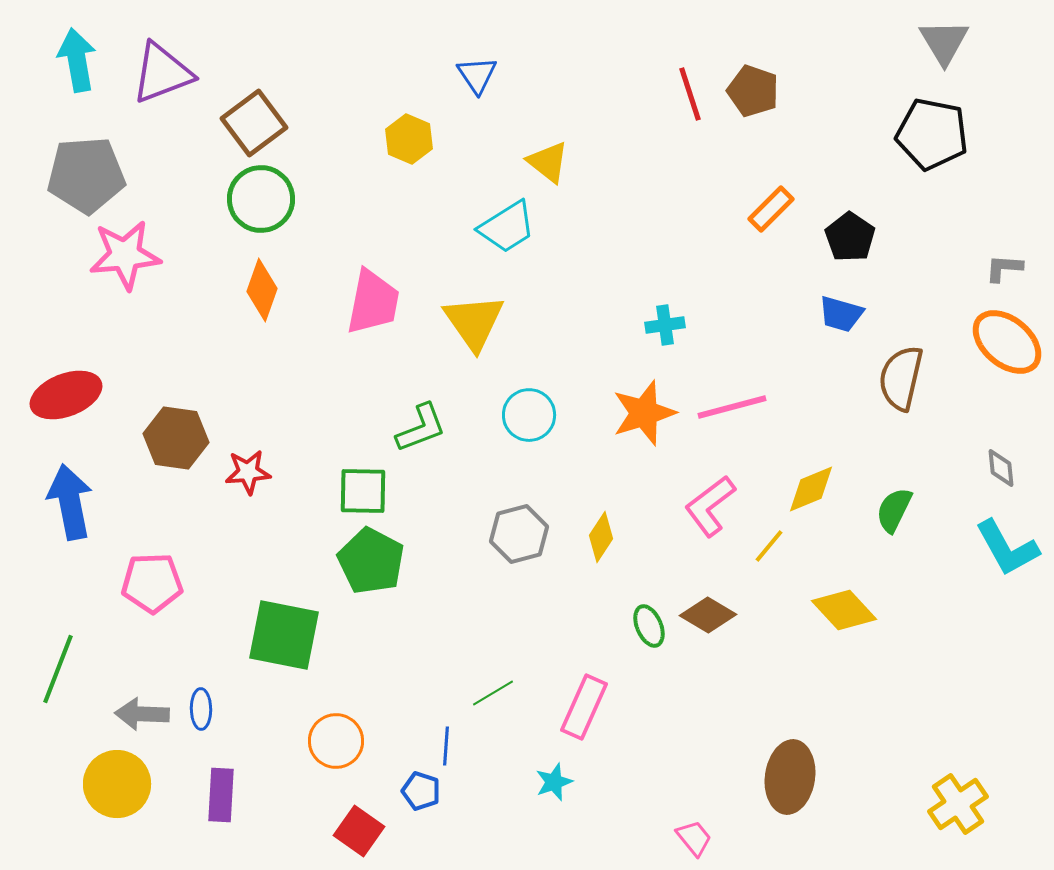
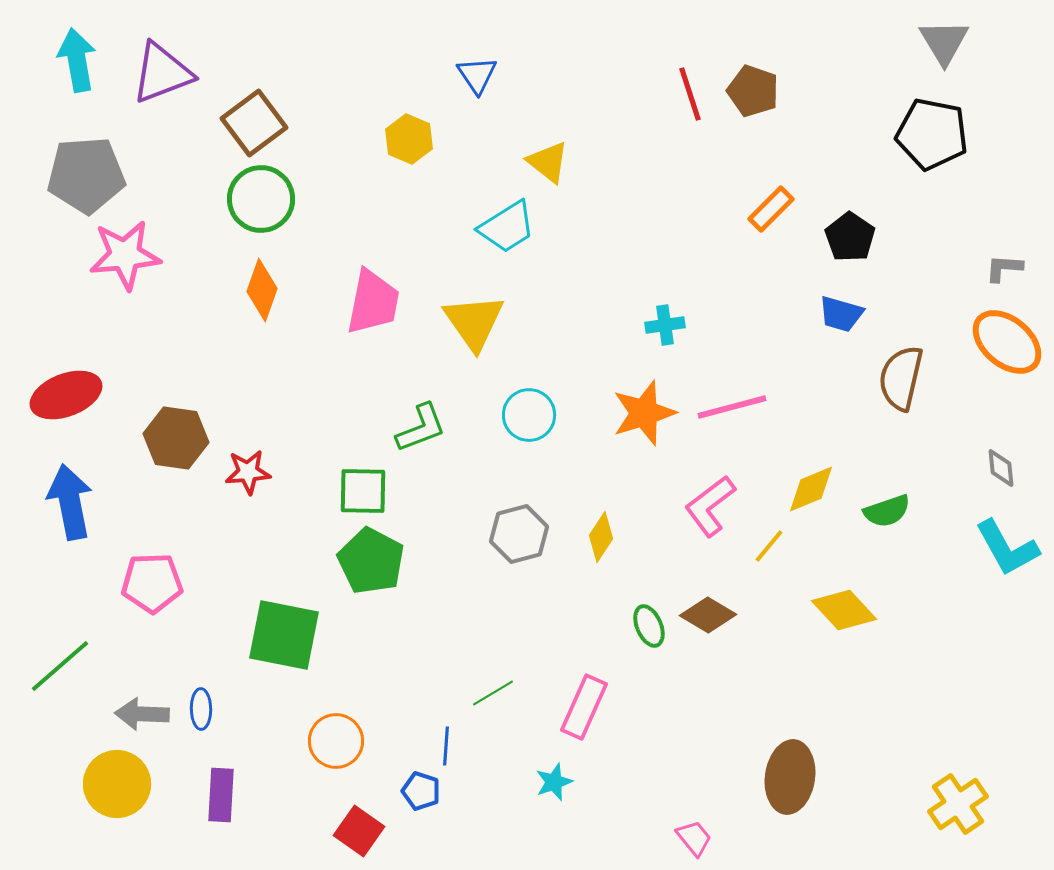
green semicircle at (894, 510): moved 7 px left, 1 px down; rotated 135 degrees counterclockwise
green line at (58, 669): moved 2 px right, 3 px up; rotated 28 degrees clockwise
